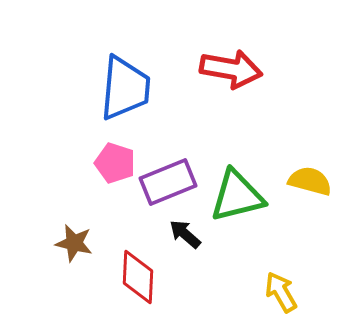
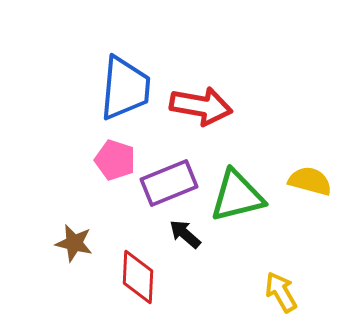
red arrow: moved 30 px left, 37 px down
pink pentagon: moved 3 px up
purple rectangle: moved 1 px right, 1 px down
